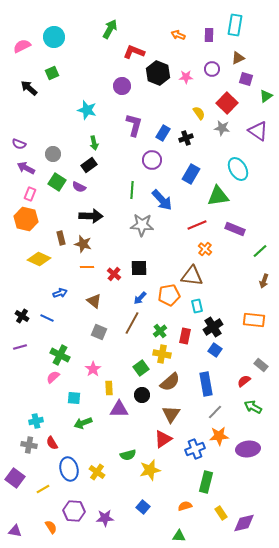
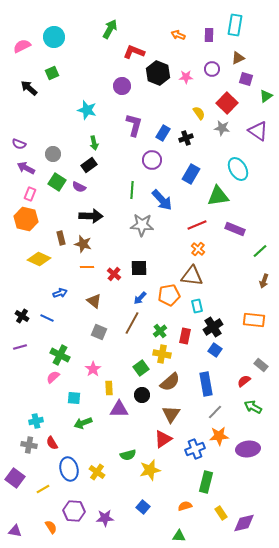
orange cross at (205, 249): moved 7 px left
